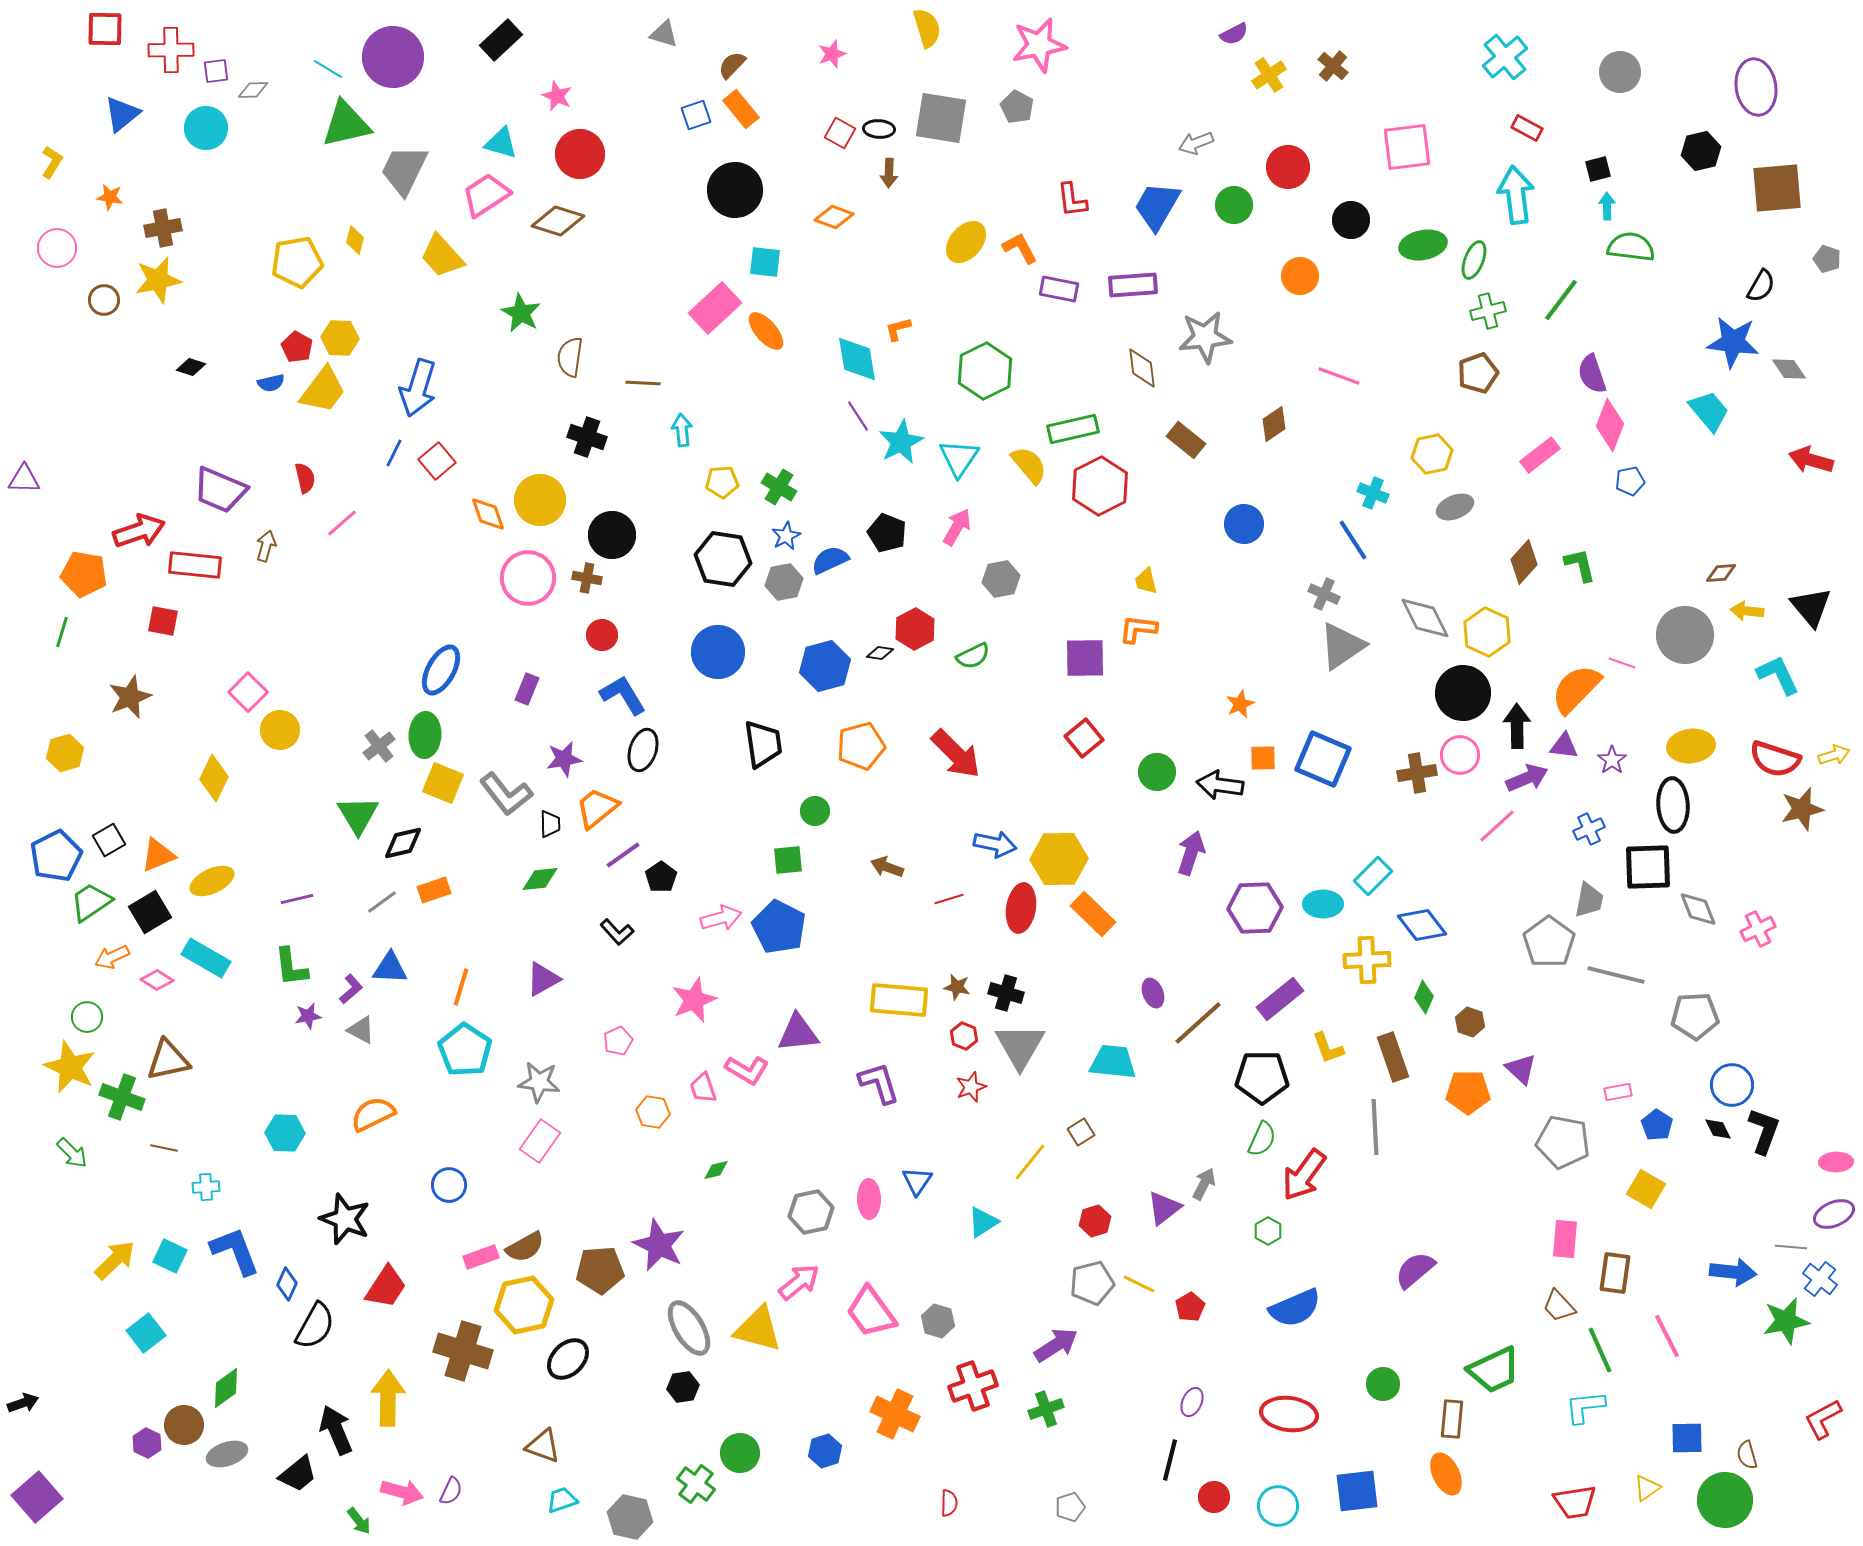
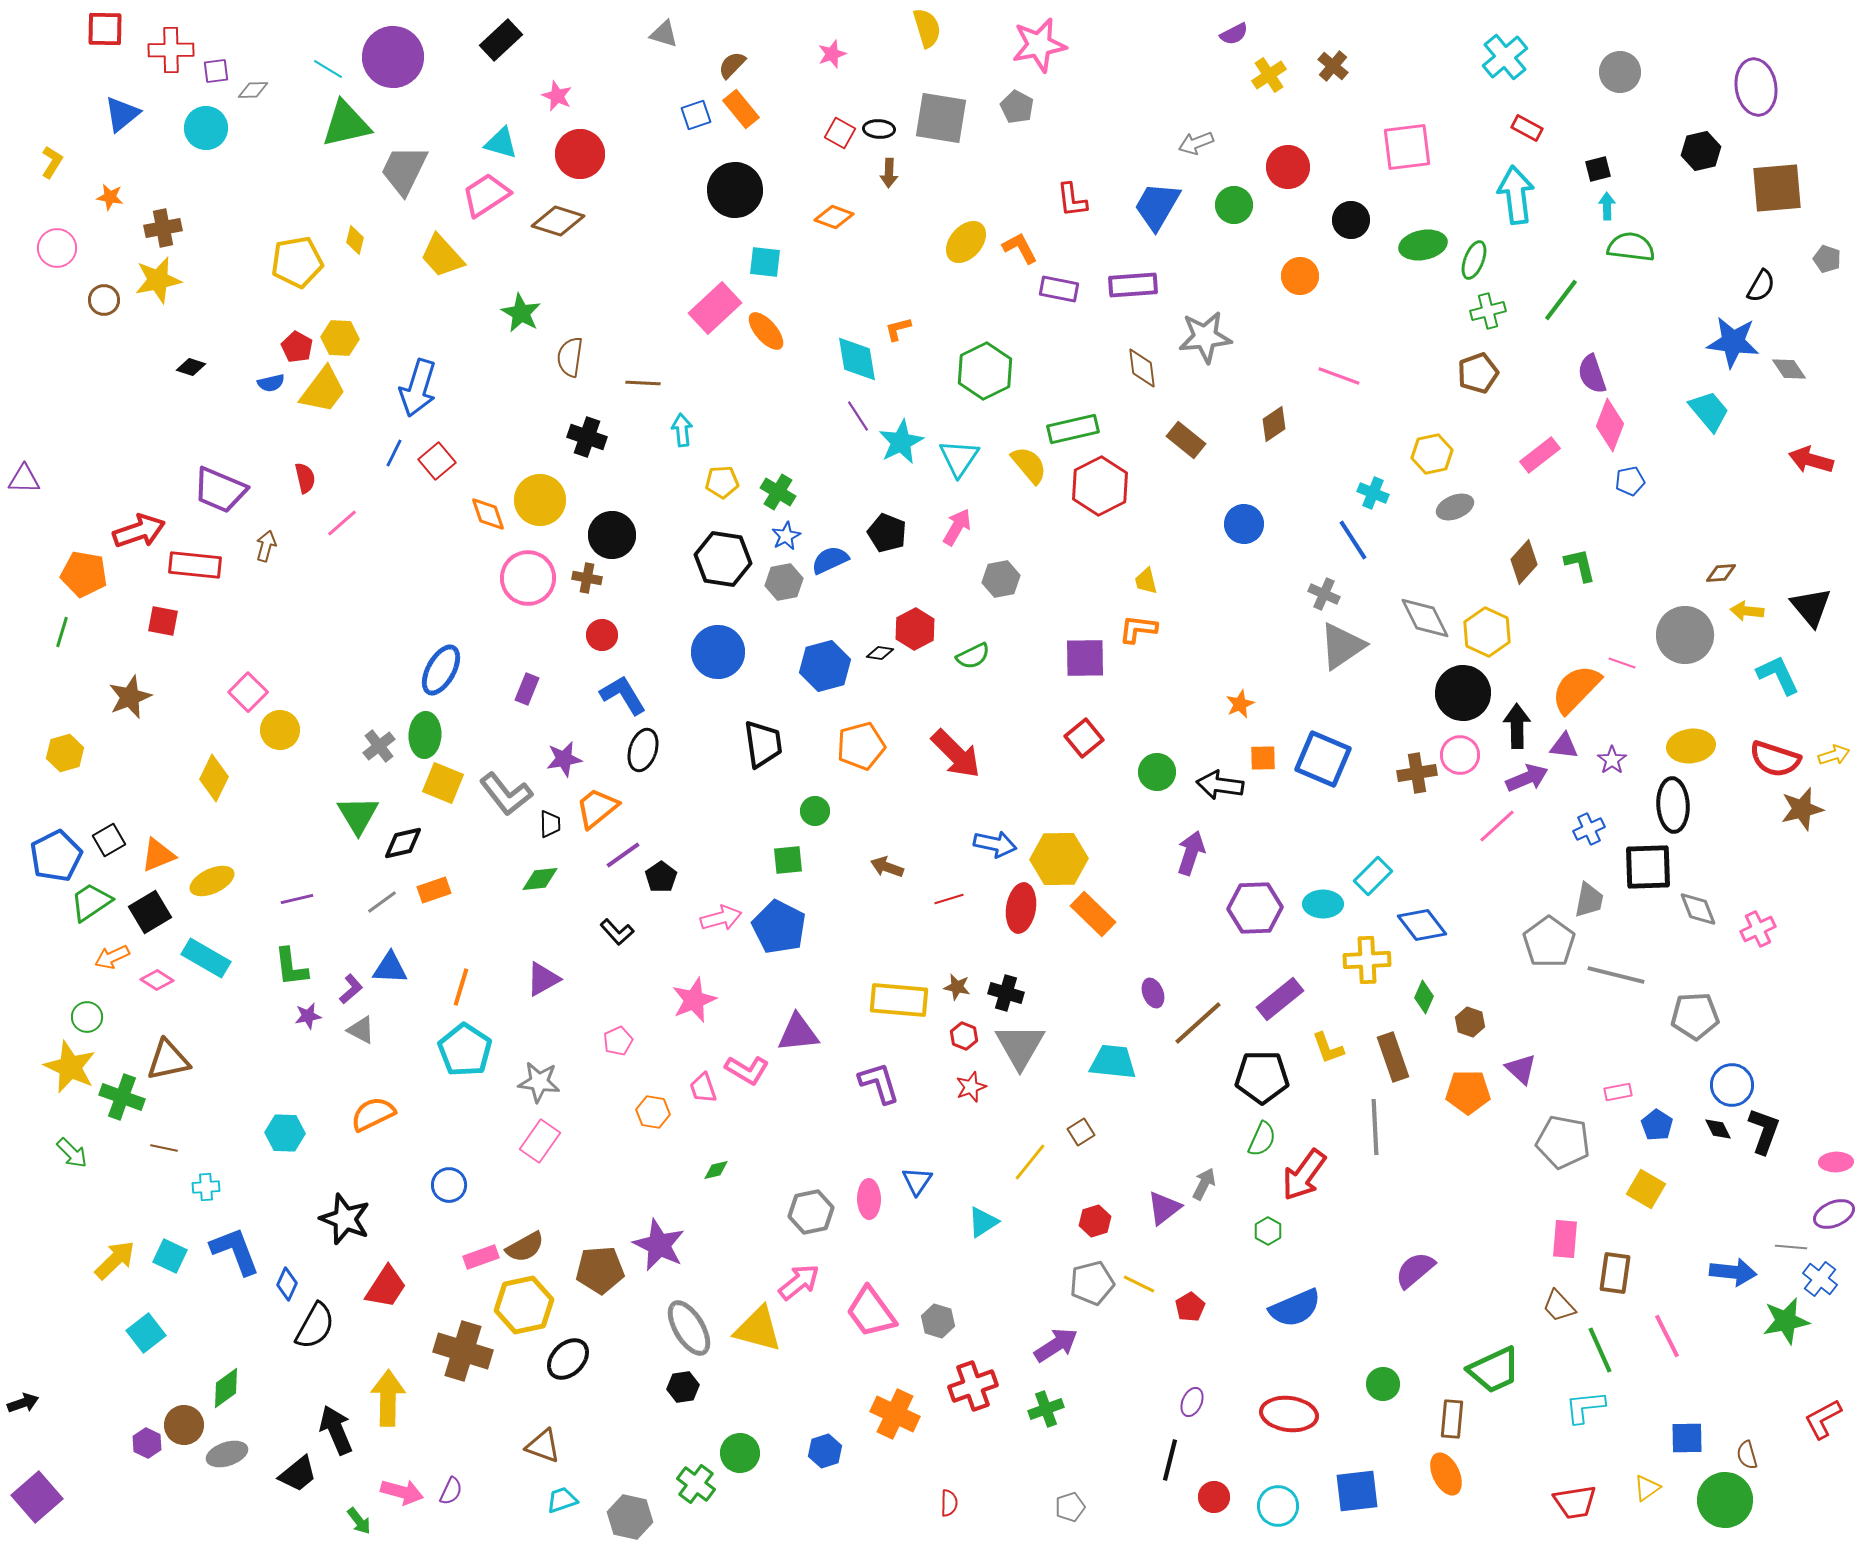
green cross at (779, 487): moved 1 px left, 5 px down
